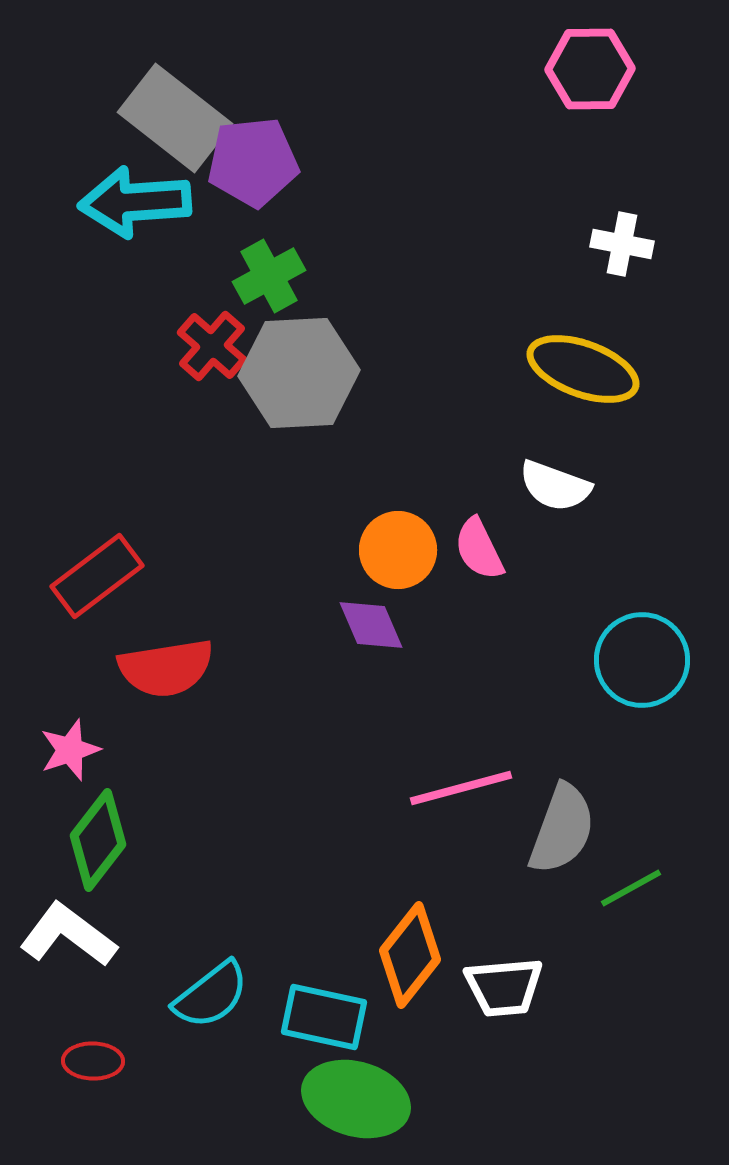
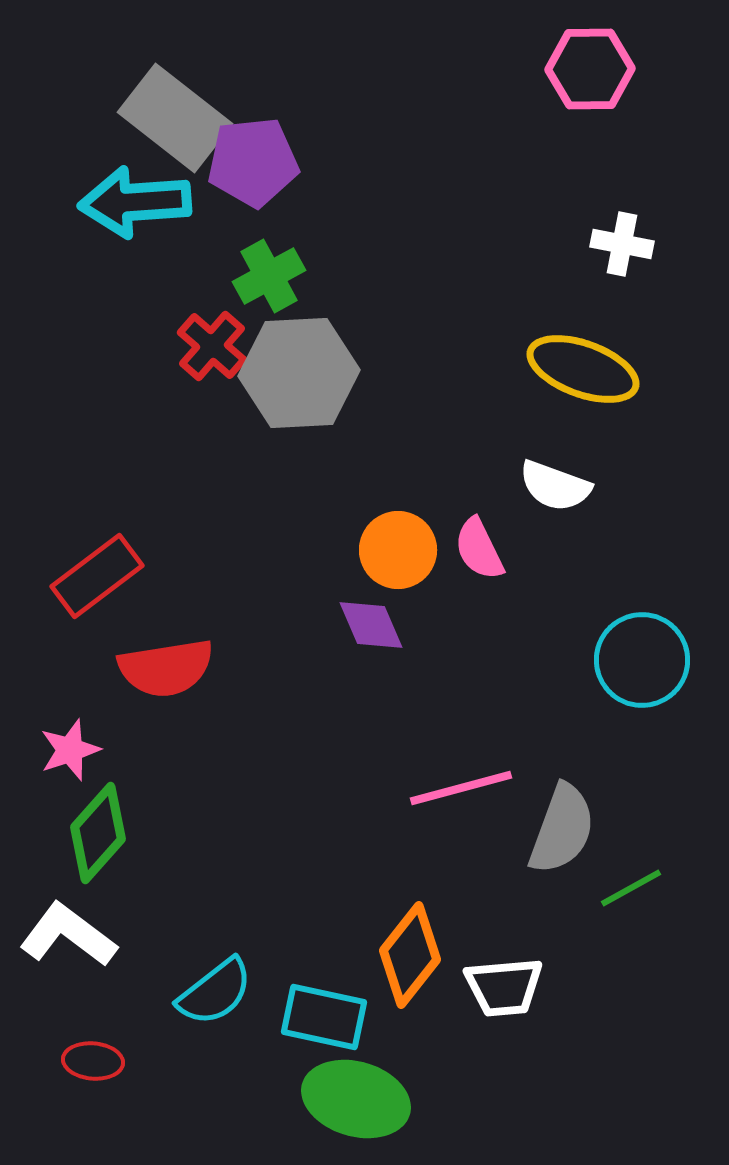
green diamond: moved 7 px up; rotated 4 degrees clockwise
cyan semicircle: moved 4 px right, 3 px up
red ellipse: rotated 4 degrees clockwise
